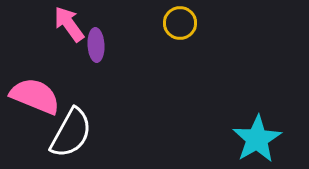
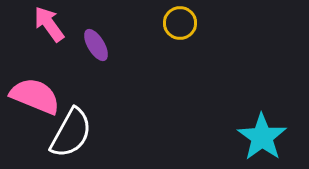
pink arrow: moved 20 px left
purple ellipse: rotated 28 degrees counterclockwise
cyan star: moved 5 px right, 2 px up; rotated 6 degrees counterclockwise
